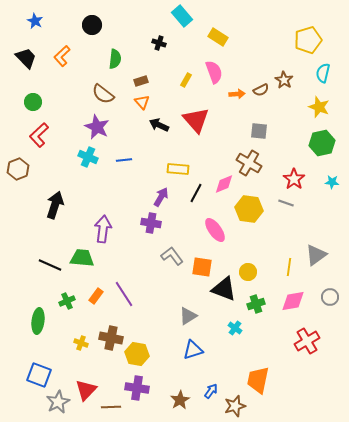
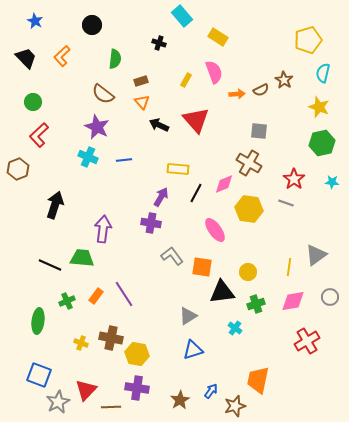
black triangle at (224, 289): moved 2 px left, 3 px down; rotated 28 degrees counterclockwise
